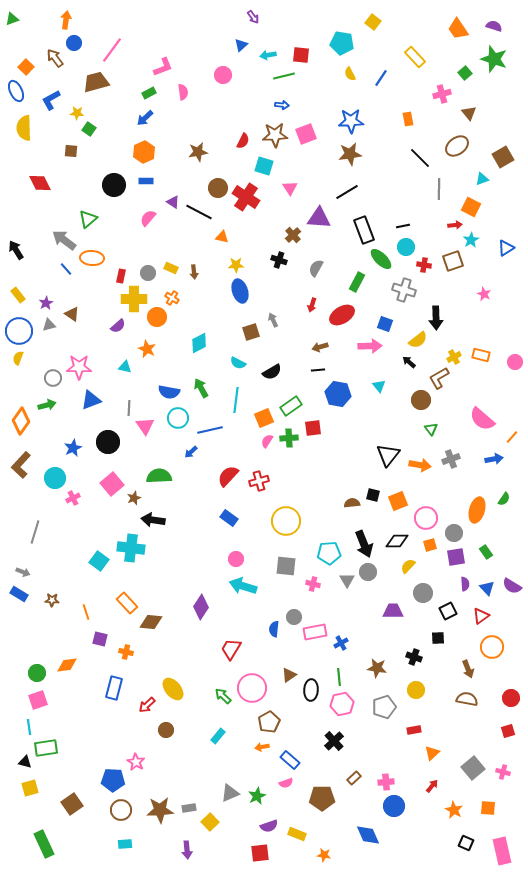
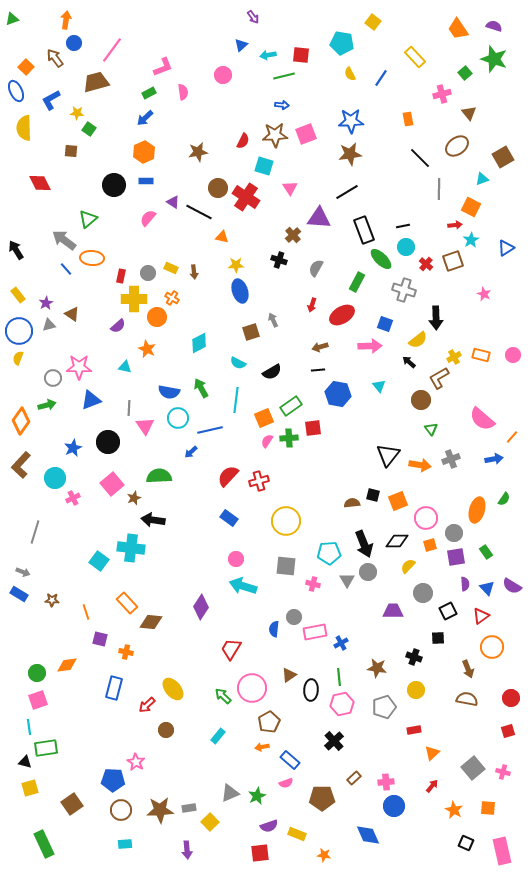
red cross at (424, 265): moved 2 px right, 1 px up; rotated 32 degrees clockwise
pink circle at (515, 362): moved 2 px left, 7 px up
